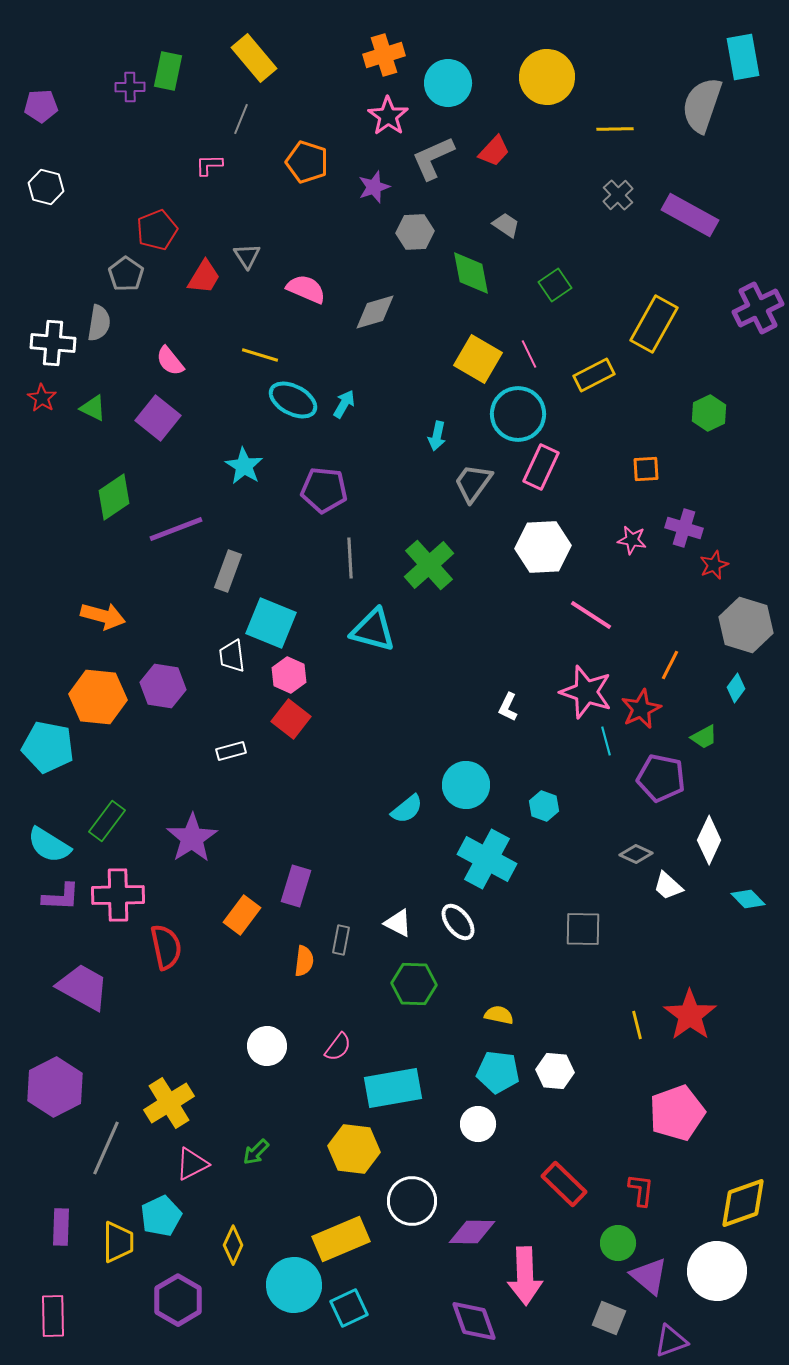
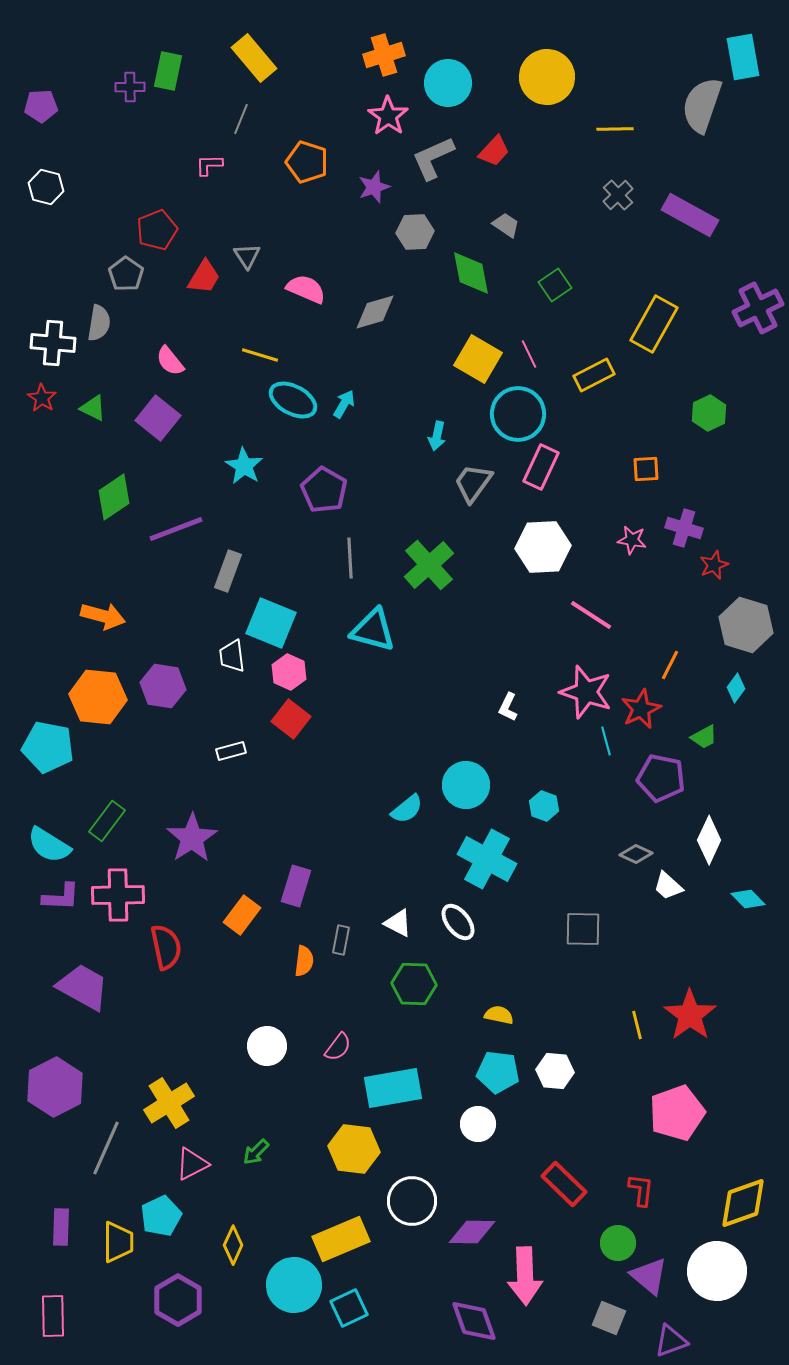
purple pentagon at (324, 490): rotated 24 degrees clockwise
pink hexagon at (289, 675): moved 3 px up
